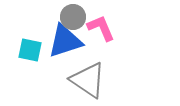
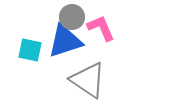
gray circle: moved 1 px left
